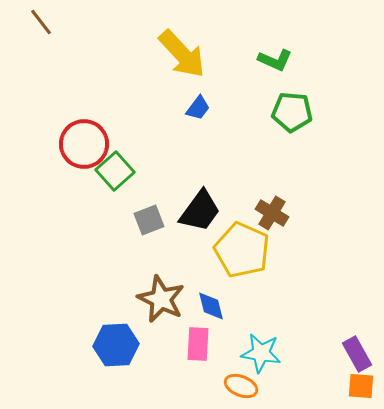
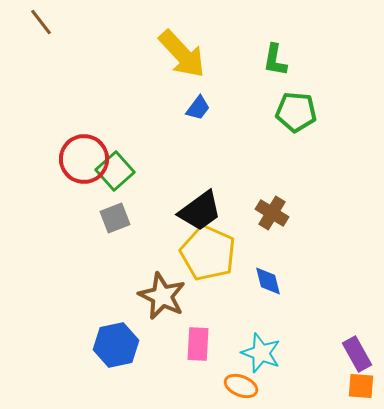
green L-shape: rotated 76 degrees clockwise
green pentagon: moved 4 px right
red circle: moved 15 px down
black trapezoid: rotated 18 degrees clockwise
gray square: moved 34 px left, 2 px up
yellow pentagon: moved 34 px left, 3 px down
brown star: moved 1 px right, 3 px up
blue diamond: moved 57 px right, 25 px up
blue hexagon: rotated 9 degrees counterclockwise
cyan star: rotated 12 degrees clockwise
